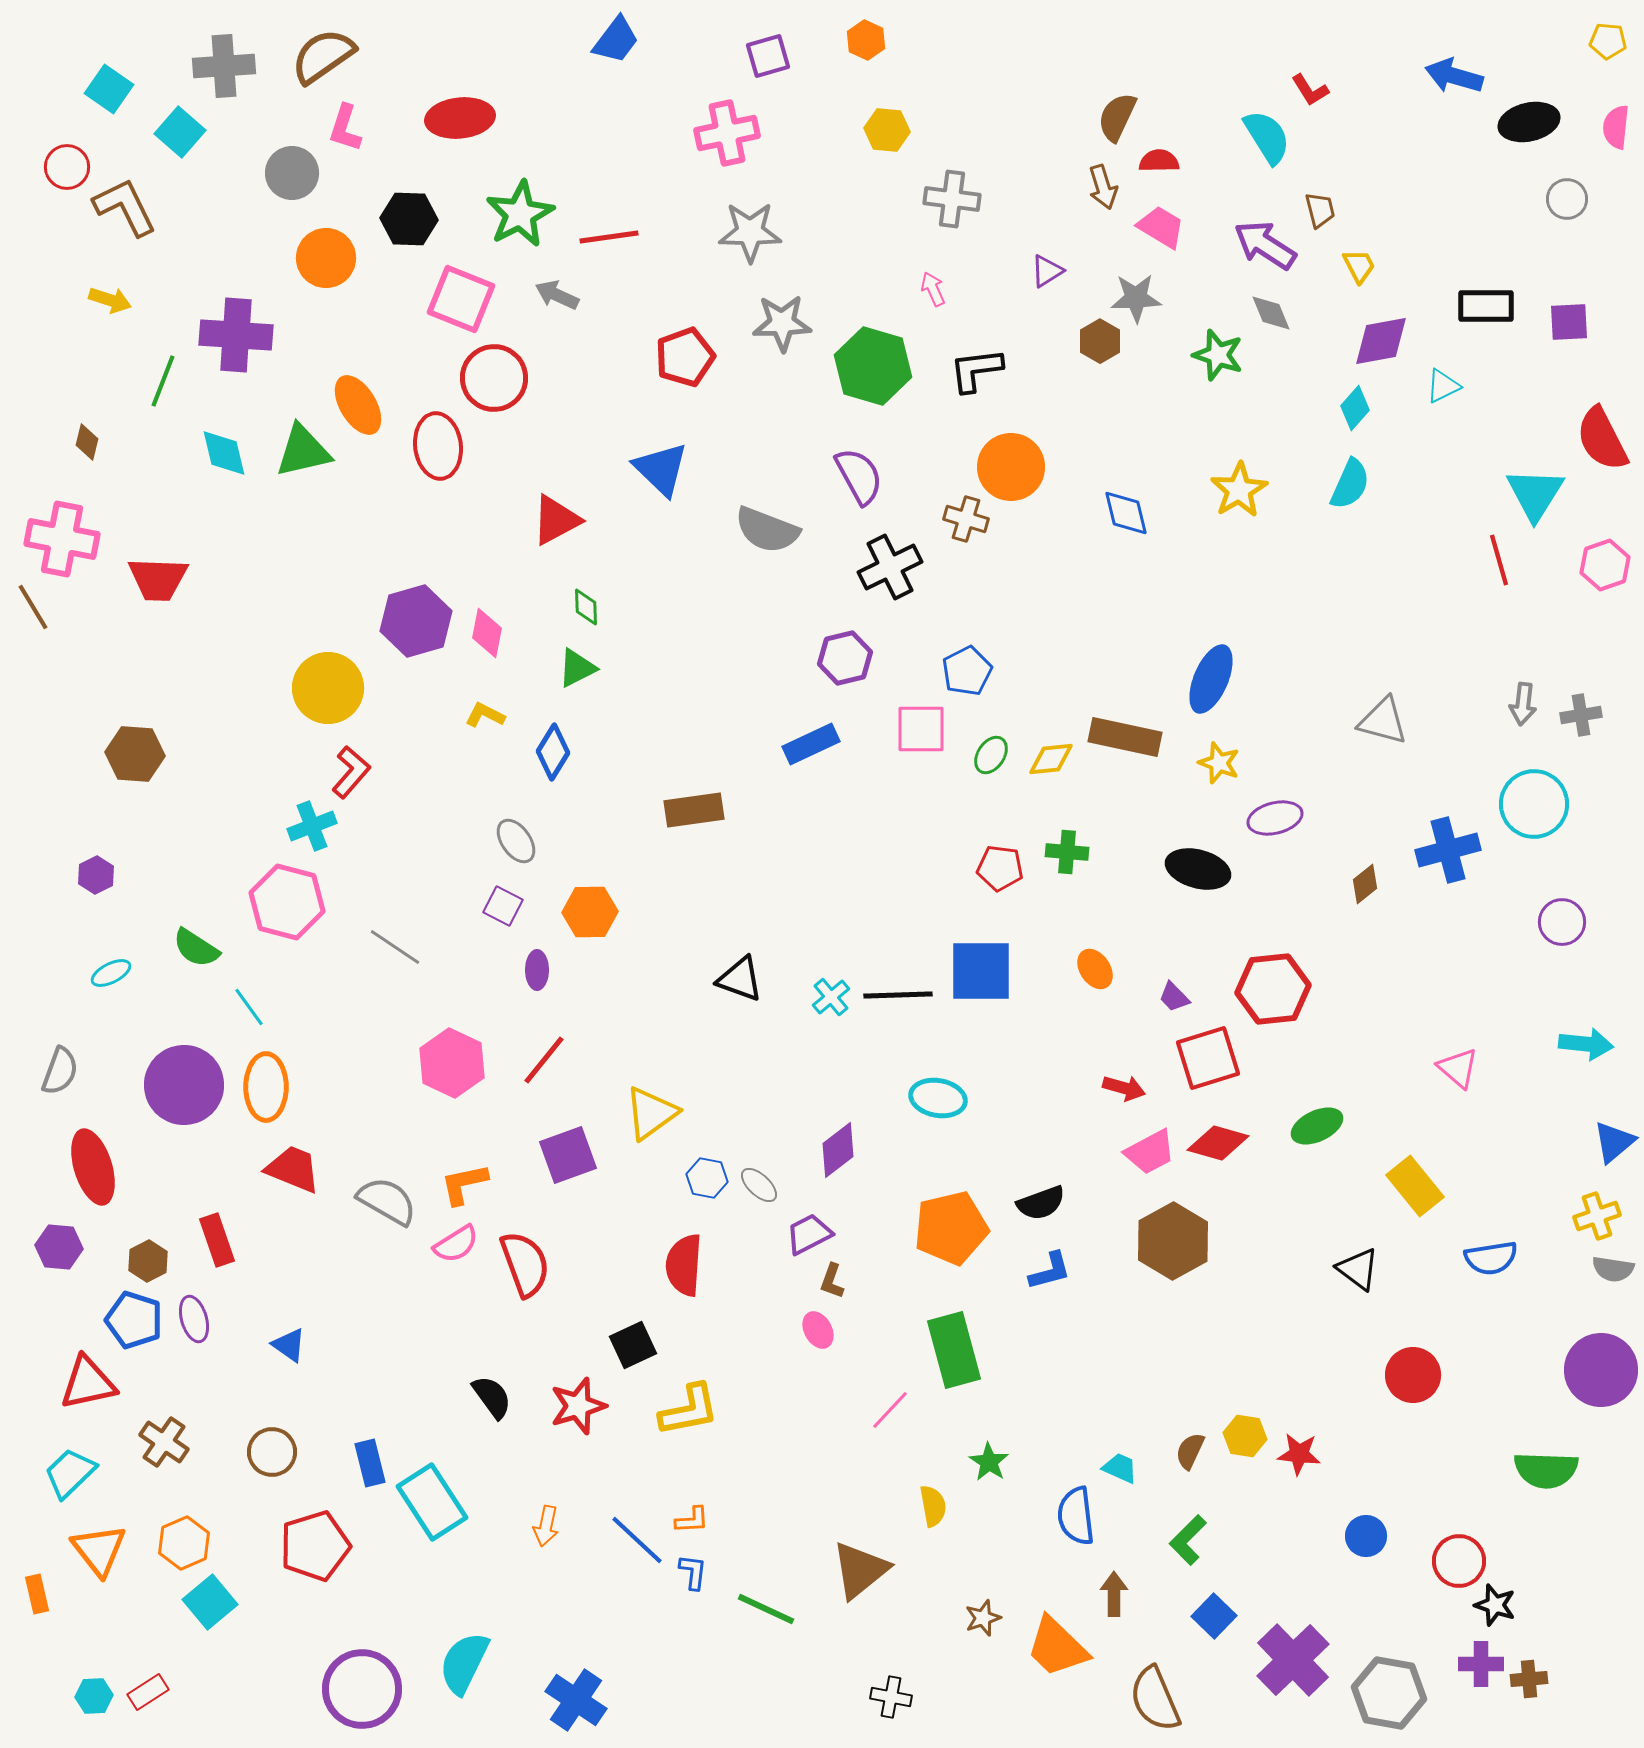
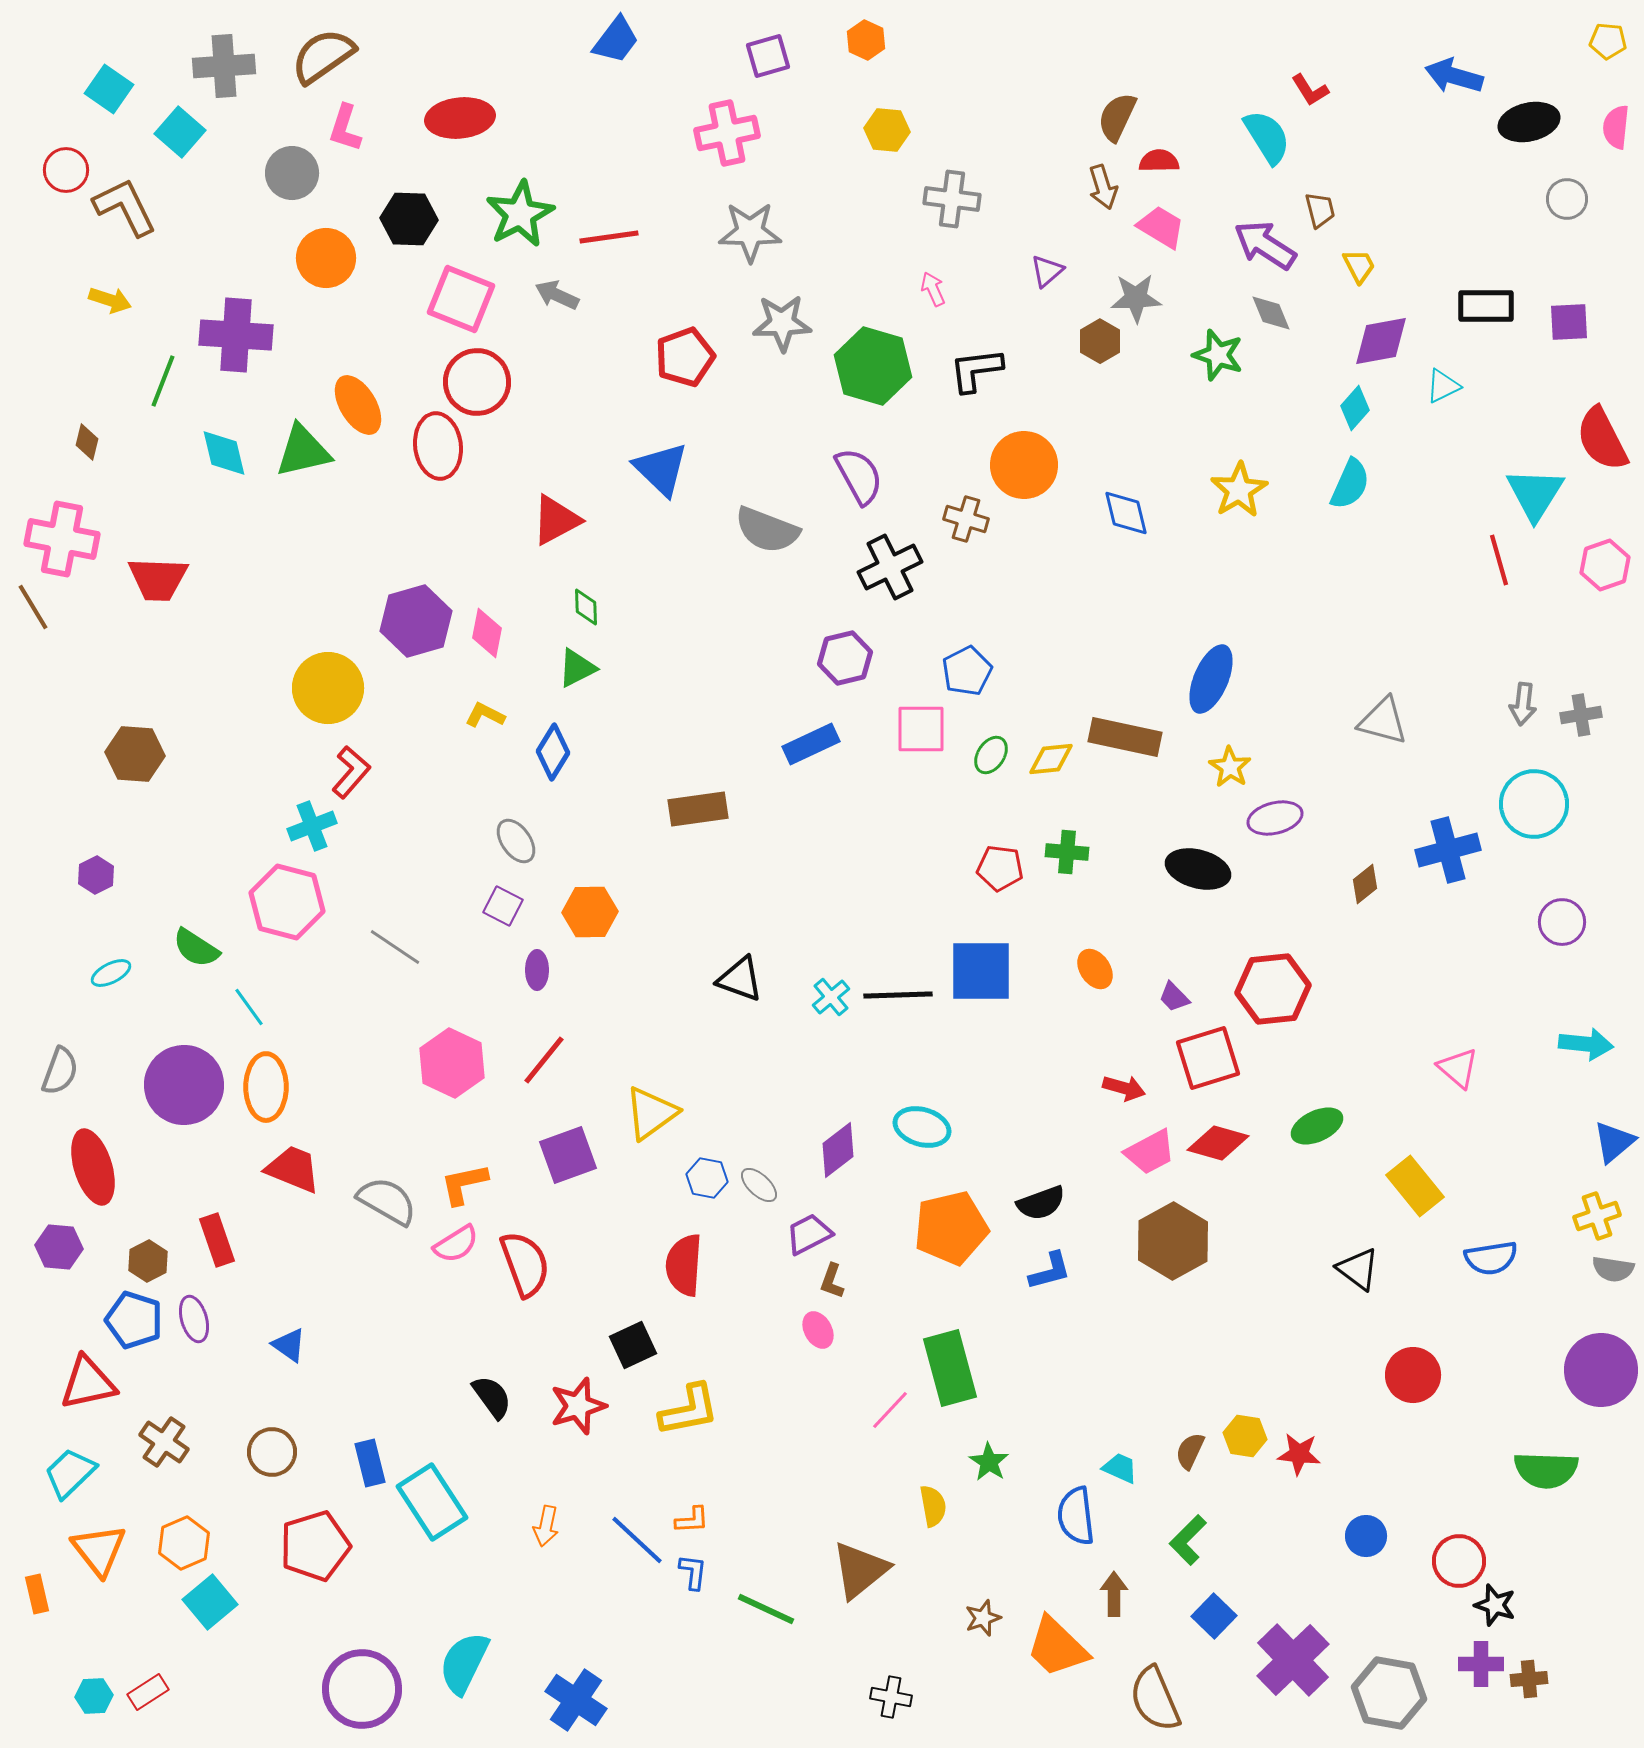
red circle at (67, 167): moved 1 px left, 3 px down
purple triangle at (1047, 271): rotated 9 degrees counterclockwise
red circle at (494, 378): moved 17 px left, 4 px down
orange circle at (1011, 467): moved 13 px right, 2 px up
yellow star at (1219, 763): moved 11 px right, 4 px down; rotated 12 degrees clockwise
brown rectangle at (694, 810): moved 4 px right, 1 px up
cyan ellipse at (938, 1098): moved 16 px left, 29 px down; rotated 6 degrees clockwise
green rectangle at (954, 1350): moved 4 px left, 18 px down
